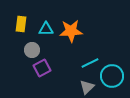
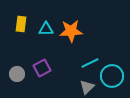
gray circle: moved 15 px left, 24 px down
